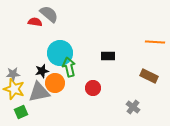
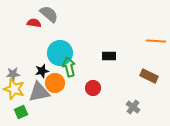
red semicircle: moved 1 px left, 1 px down
orange line: moved 1 px right, 1 px up
black rectangle: moved 1 px right
